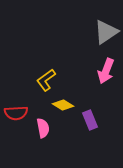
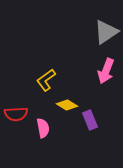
yellow diamond: moved 4 px right
red semicircle: moved 1 px down
